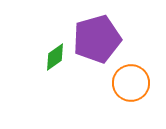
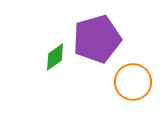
orange circle: moved 2 px right, 1 px up
